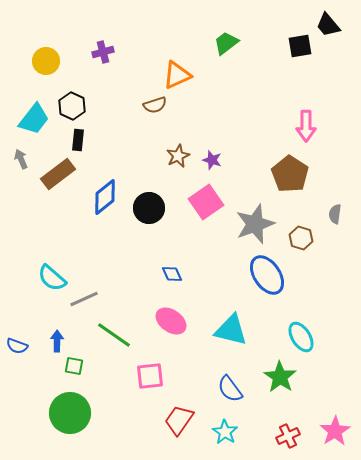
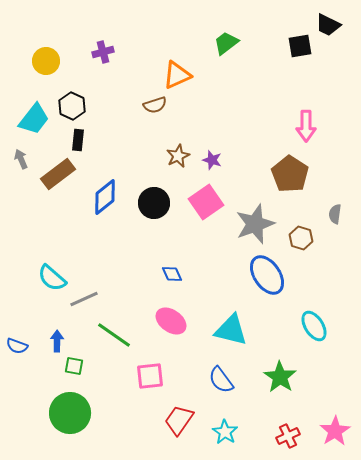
black trapezoid at (328, 25): rotated 24 degrees counterclockwise
black circle at (149, 208): moved 5 px right, 5 px up
cyan ellipse at (301, 337): moved 13 px right, 11 px up
blue semicircle at (230, 389): moved 9 px left, 9 px up
